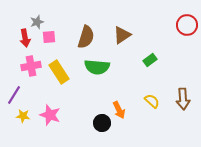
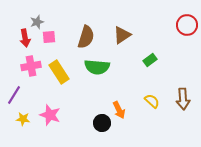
yellow star: moved 3 px down
